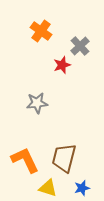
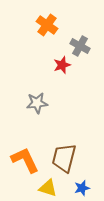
orange cross: moved 6 px right, 6 px up
gray cross: rotated 18 degrees counterclockwise
